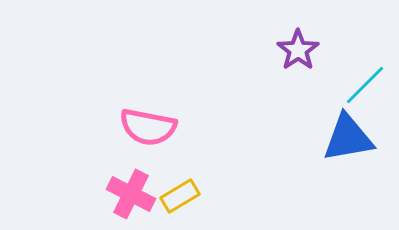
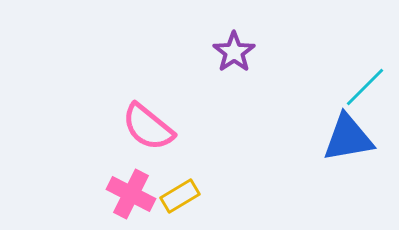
purple star: moved 64 px left, 2 px down
cyan line: moved 2 px down
pink semicircle: rotated 28 degrees clockwise
